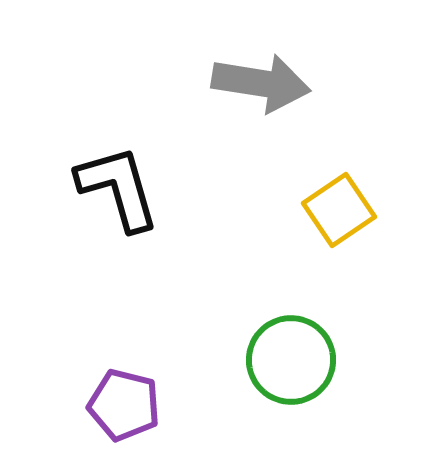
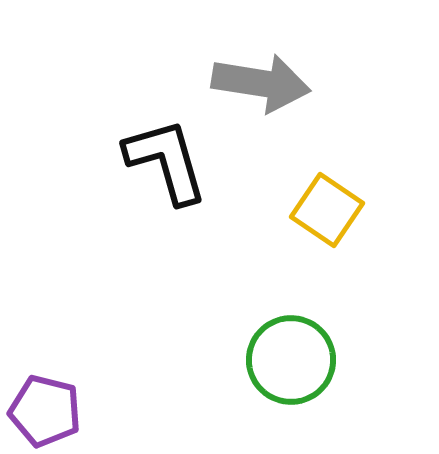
black L-shape: moved 48 px right, 27 px up
yellow square: moved 12 px left; rotated 22 degrees counterclockwise
purple pentagon: moved 79 px left, 6 px down
